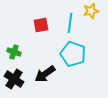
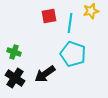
red square: moved 8 px right, 9 px up
black cross: moved 1 px right, 1 px up
